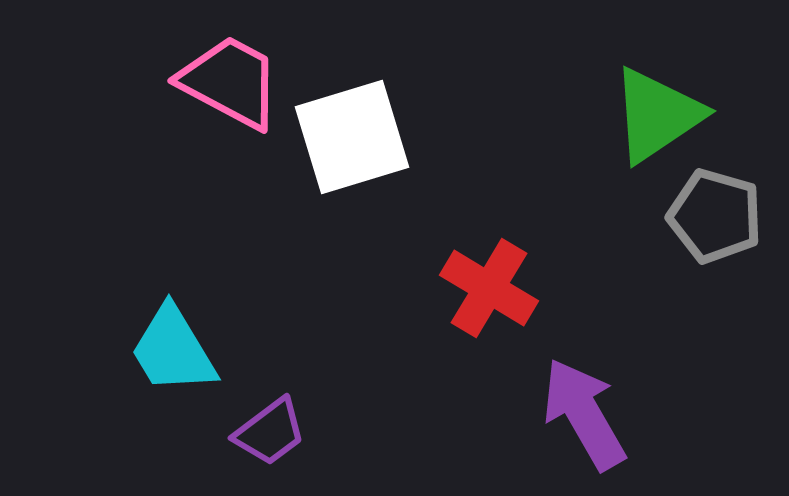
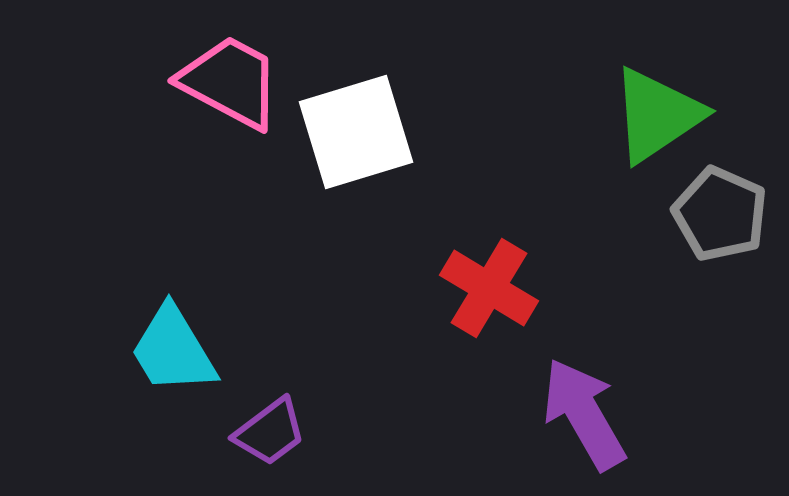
white square: moved 4 px right, 5 px up
gray pentagon: moved 5 px right, 2 px up; rotated 8 degrees clockwise
